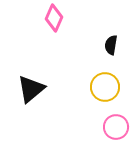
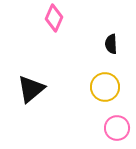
black semicircle: moved 1 px up; rotated 12 degrees counterclockwise
pink circle: moved 1 px right, 1 px down
